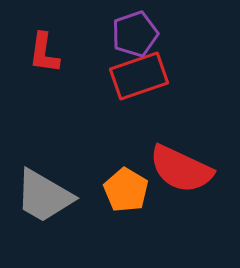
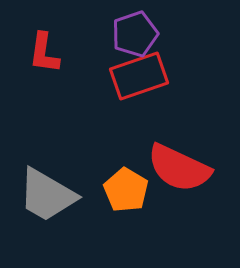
red semicircle: moved 2 px left, 1 px up
gray trapezoid: moved 3 px right, 1 px up
